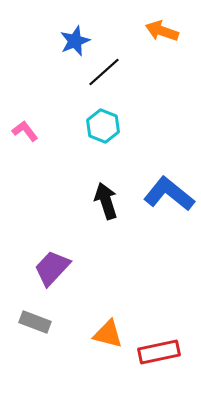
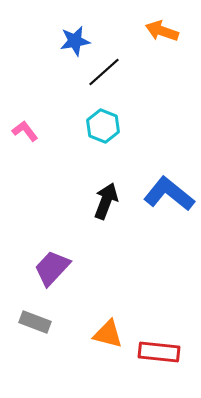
blue star: rotated 12 degrees clockwise
black arrow: rotated 39 degrees clockwise
red rectangle: rotated 18 degrees clockwise
